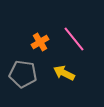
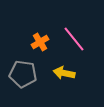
yellow arrow: rotated 15 degrees counterclockwise
